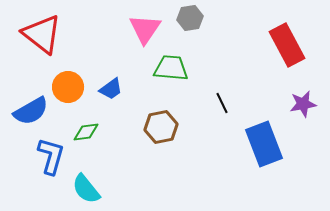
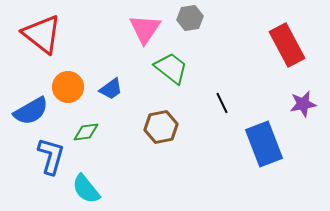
green trapezoid: rotated 33 degrees clockwise
